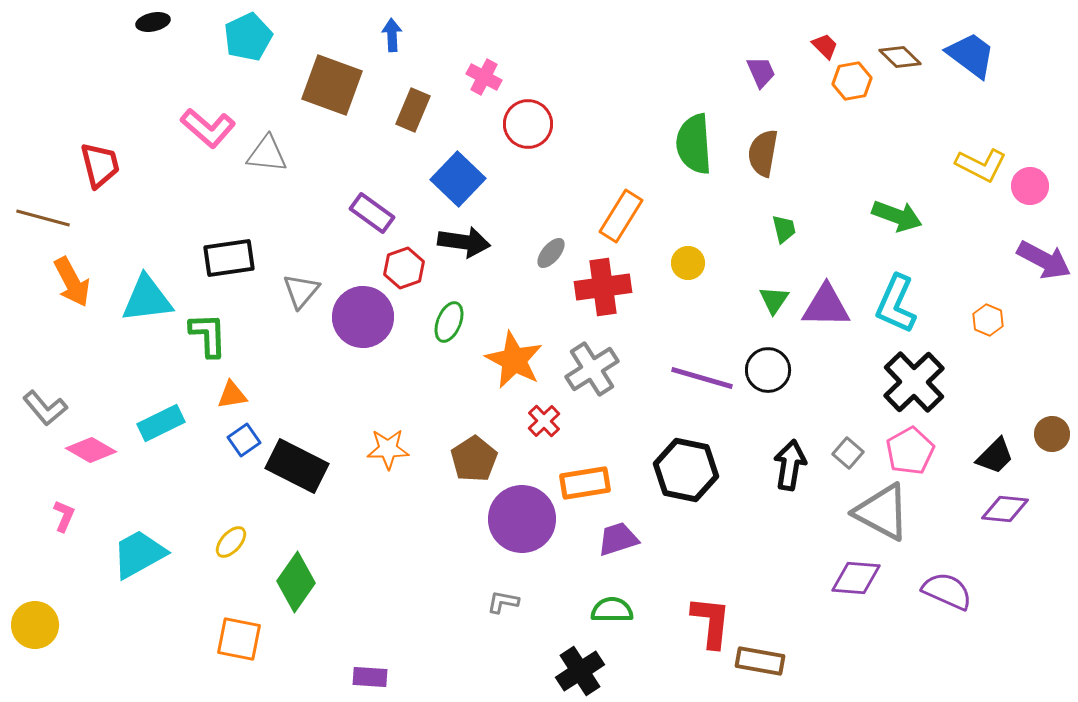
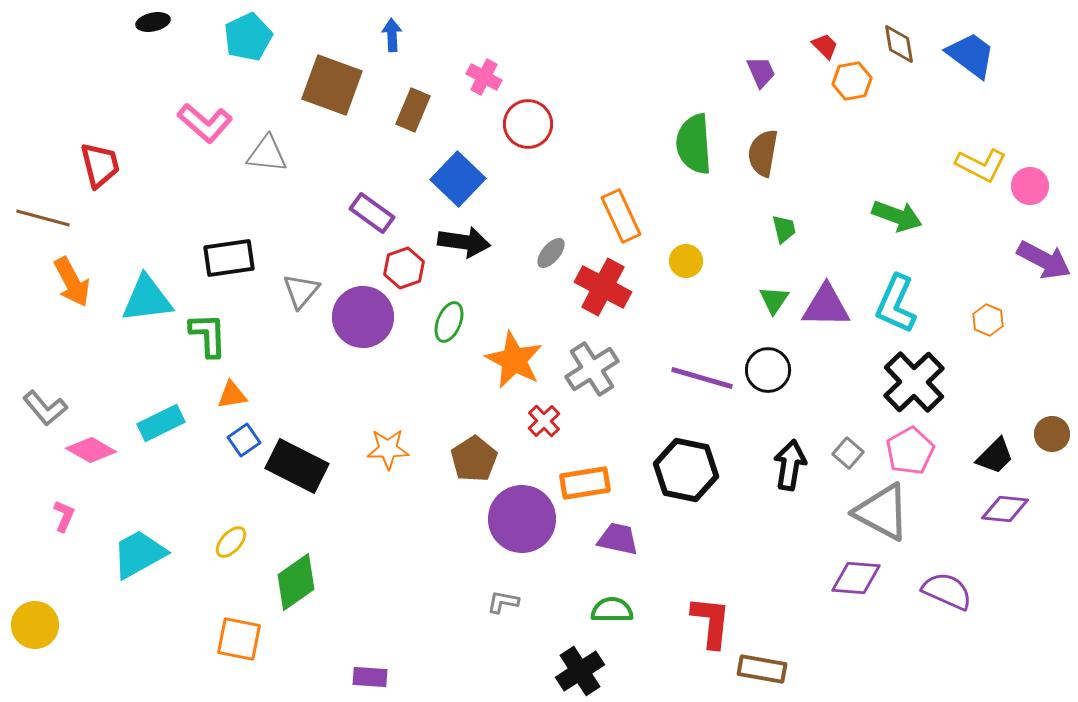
brown diamond at (900, 57): moved 1 px left, 13 px up; rotated 36 degrees clockwise
pink L-shape at (208, 128): moved 3 px left, 5 px up
orange rectangle at (621, 216): rotated 57 degrees counterclockwise
yellow circle at (688, 263): moved 2 px left, 2 px up
red cross at (603, 287): rotated 36 degrees clockwise
purple trapezoid at (618, 539): rotated 30 degrees clockwise
green diamond at (296, 582): rotated 20 degrees clockwise
brown rectangle at (760, 661): moved 2 px right, 8 px down
